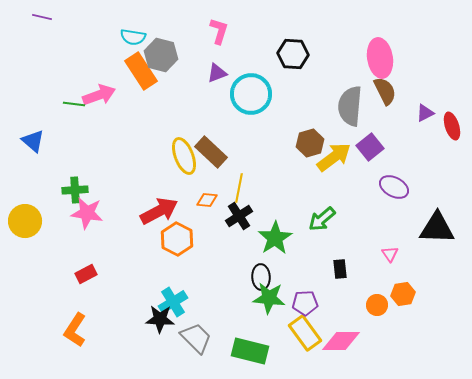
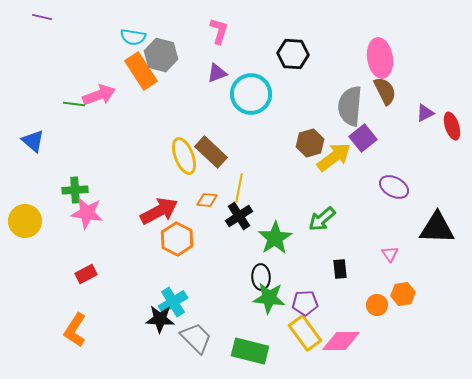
purple square at (370, 147): moved 7 px left, 9 px up
